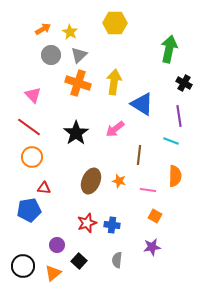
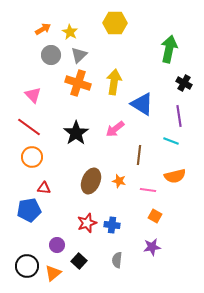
orange semicircle: rotated 75 degrees clockwise
black circle: moved 4 px right
